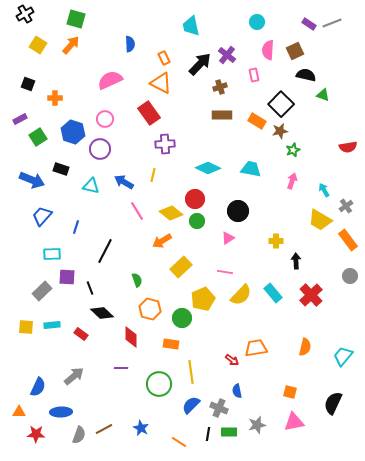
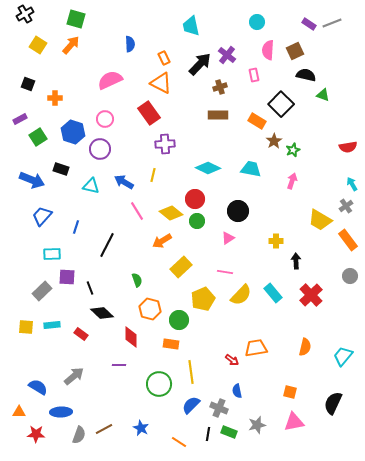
brown rectangle at (222, 115): moved 4 px left
brown star at (280, 131): moved 6 px left, 10 px down; rotated 21 degrees counterclockwise
cyan arrow at (324, 190): moved 28 px right, 6 px up
black line at (105, 251): moved 2 px right, 6 px up
green circle at (182, 318): moved 3 px left, 2 px down
purple line at (121, 368): moved 2 px left, 3 px up
blue semicircle at (38, 387): rotated 84 degrees counterclockwise
green rectangle at (229, 432): rotated 21 degrees clockwise
